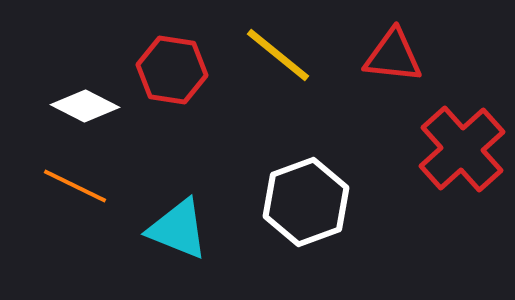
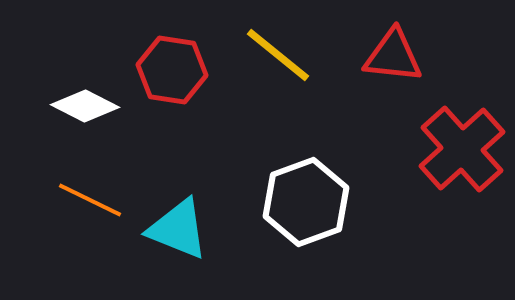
orange line: moved 15 px right, 14 px down
